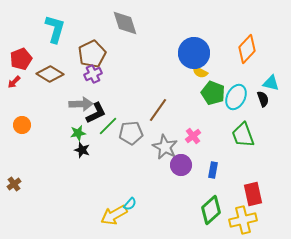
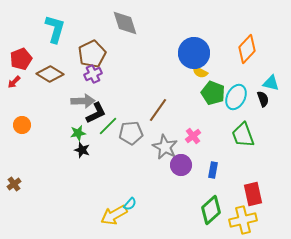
gray arrow: moved 2 px right, 3 px up
